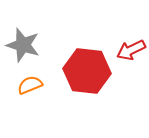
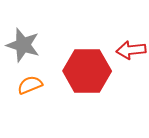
red arrow: rotated 20 degrees clockwise
red hexagon: rotated 6 degrees counterclockwise
